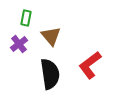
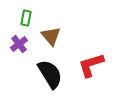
red L-shape: moved 1 px right; rotated 20 degrees clockwise
black semicircle: rotated 24 degrees counterclockwise
